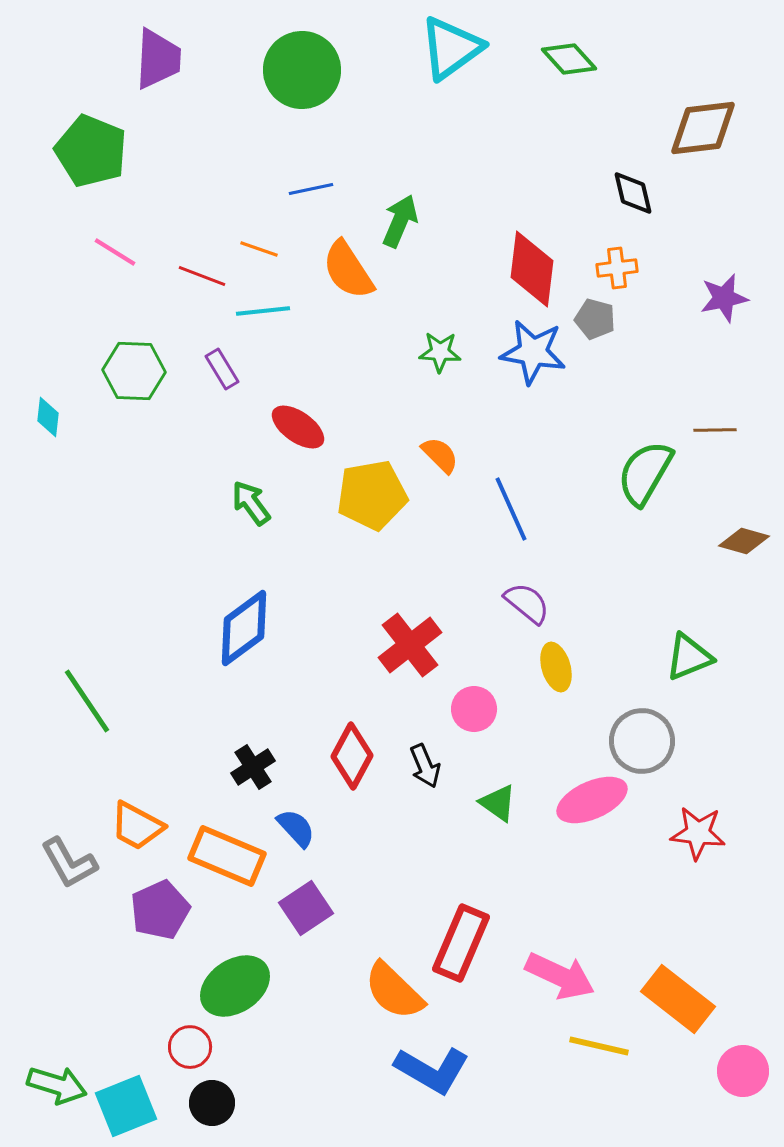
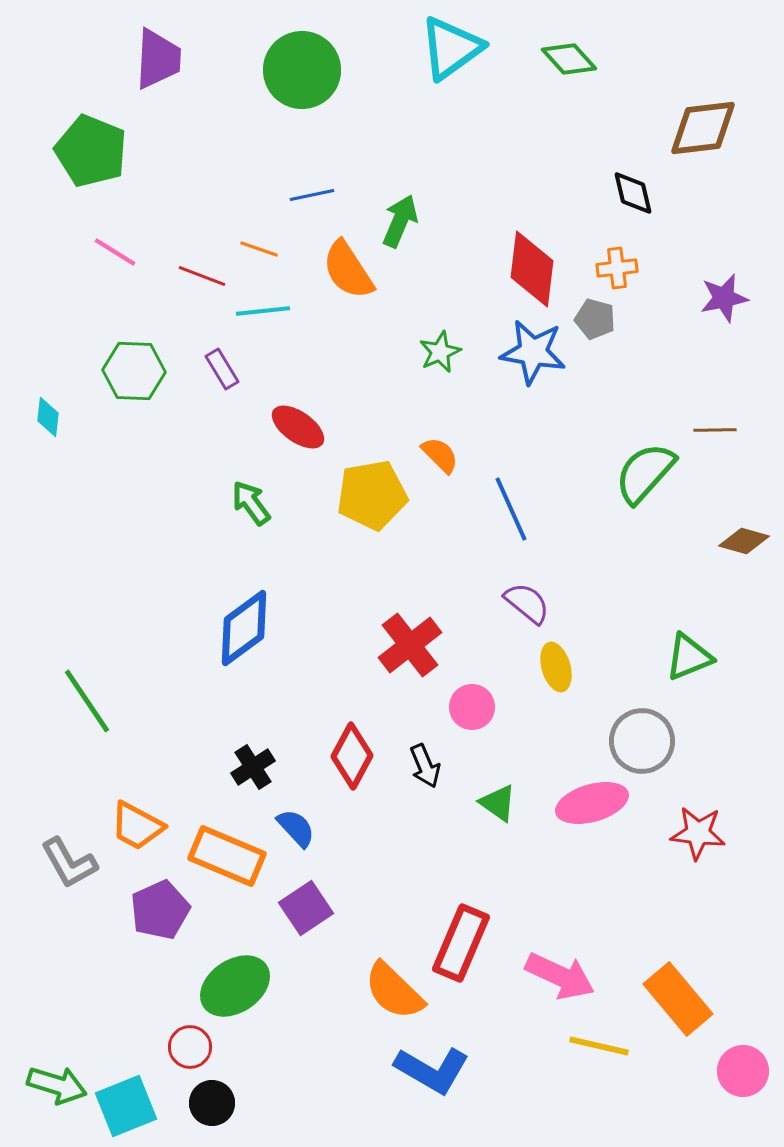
blue line at (311, 189): moved 1 px right, 6 px down
green star at (440, 352): rotated 27 degrees counterclockwise
green semicircle at (645, 473): rotated 12 degrees clockwise
pink circle at (474, 709): moved 2 px left, 2 px up
pink ellipse at (592, 800): moved 3 px down; rotated 8 degrees clockwise
orange rectangle at (678, 999): rotated 12 degrees clockwise
